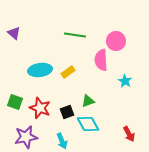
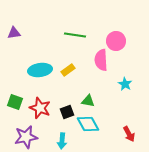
purple triangle: rotated 48 degrees counterclockwise
yellow rectangle: moved 2 px up
cyan star: moved 3 px down
green triangle: rotated 32 degrees clockwise
cyan arrow: rotated 28 degrees clockwise
